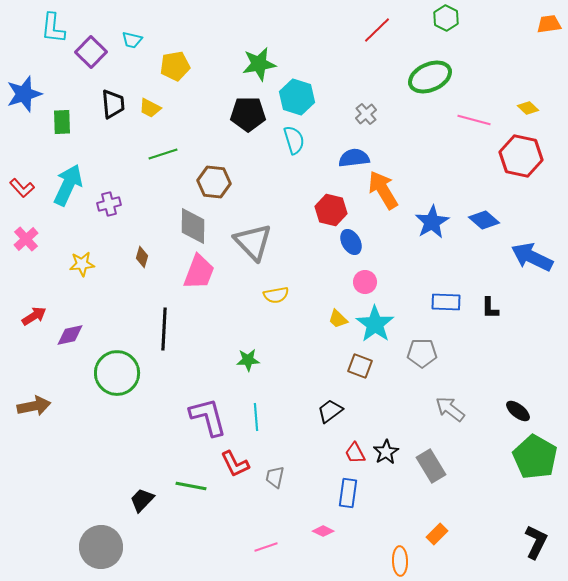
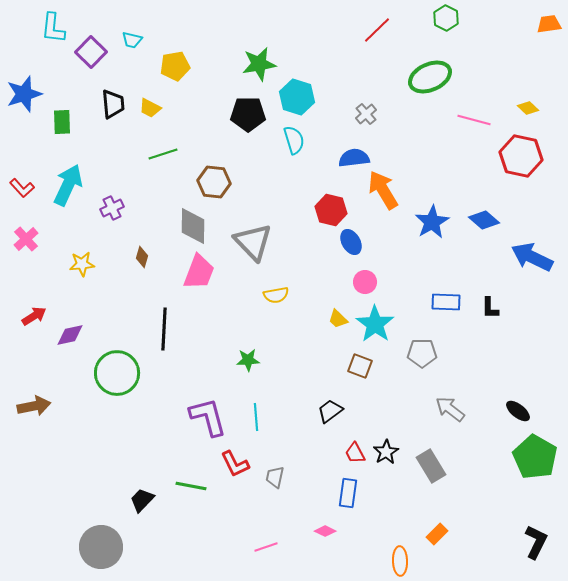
purple cross at (109, 204): moved 3 px right, 4 px down; rotated 10 degrees counterclockwise
pink diamond at (323, 531): moved 2 px right
